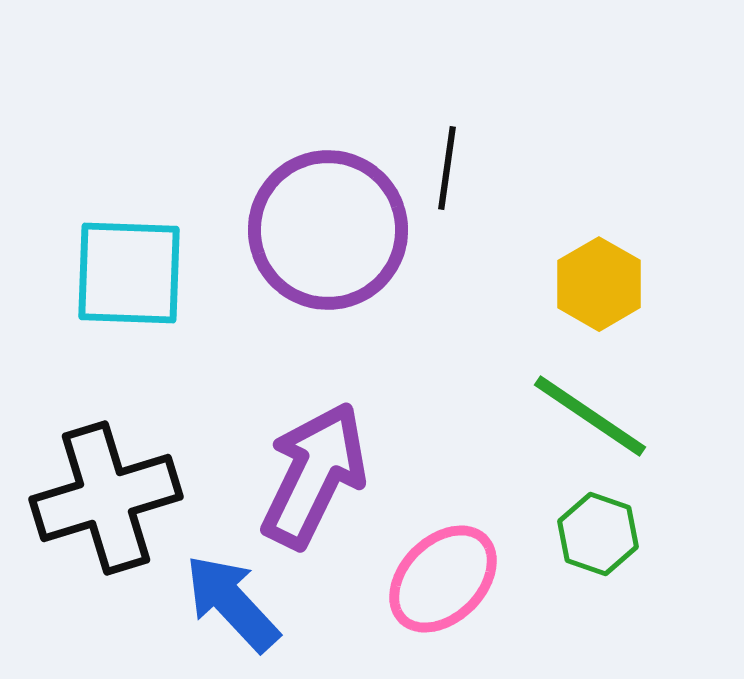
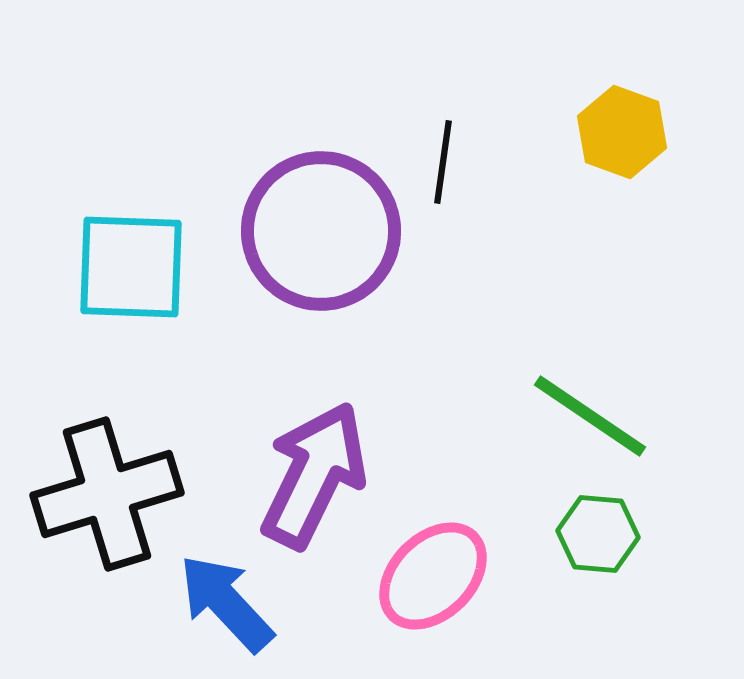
black line: moved 4 px left, 6 px up
purple circle: moved 7 px left, 1 px down
cyan square: moved 2 px right, 6 px up
yellow hexagon: moved 23 px right, 152 px up; rotated 10 degrees counterclockwise
black cross: moved 1 px right, 4 px up
green hexagon: rotated 14 degrees counterclockwise
pink ellipse: moved 10 px left, 3 px up
blue arrow: moved 6 px left
